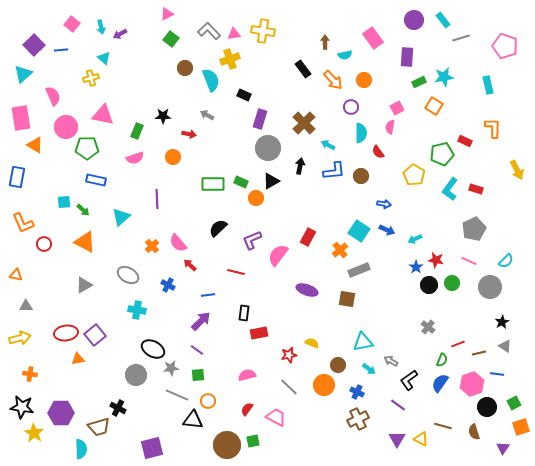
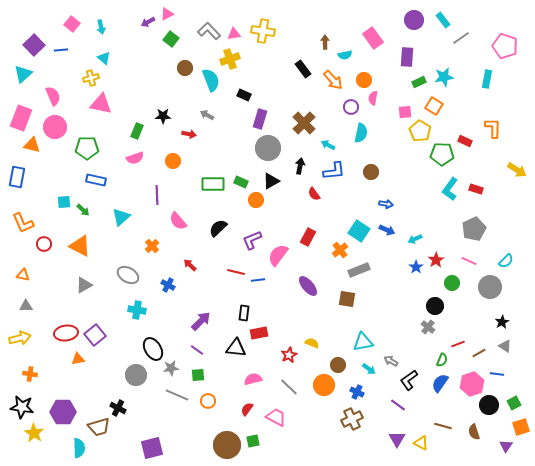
purple arrow at (120, 34): moved 28 px right, 12 px up
gray line at (461, 38): rotated 18 degrees counterclockwise
cyan rectangle at (488, 85): moved 1 px left, 6 px up; rotated 24 degrees clockwise
pink square at (397, 108): moved 8 px right, 4 px down; rotated 24 degrees clockwise
pink triangle at (103, 115): moved 2 px left, 11 px up
pink rectangle at (21, 118): rotated 30 degrees clockwise
pink circle at (66, 127): moved 11 px left
pink semicircle at (390, 127): moved 17 px left, 29 px up
cyan semicircle at (361, 133): rotated 12 degrees clockwise
orange triangle at (35, 145): moved 3 px left; rotated 18 degrees counterclockwise
red semicircle at (378, 152): moved 64 px left, 42 px down
green pentagon at (442, 154): rotated 15 degrees clockwise
orange circle at (173, 157): moved 4 px down
yellow arrow at (517, 170): rotated 30 degrees counterclockwise
yellow pentagon at (414, 175): moved 6 px right, 44 px up
brown circle at (361, 176): moved 10 px right, 4 px up
orange circle at (256, 198): moved 2 px down
purple line at (157, 199): moved 4 px up
blue arrow at (384, 204): moved 2 px right
orange triangle at (85, 242): moved 5 px left, 4 px down
pink semicircle at (178, 243): moved 22 px up
red star at (436, 260): rotated 28 degrees clockwise
orange triangle at (16, 275): moved 7 px right
black circle at (429, 285): moved 6 px right, 21 px down
purple ellipse at (307, 290): moved 1 px right, 4 px up; rotated 30 degrees clockwise
blue line at (208, 295): moved 50 px right, 15 px up
black ellipse at (153, 349): rotated 30 degrees clockwise
brown line at (479, 353): rotated 16 degrees counterclockwise
red star at (289, 355): rotated 14 degrees counterclockwise
pink semicircle at (247, 375): moved 6 px right, 4 px down
black circle at (487, 407): moved 2 px right, 2 px up
purple hexagon at (61, 413): moved 2 px right, 1 px up
brown cross at (358, 419): moved 6 px left
black triangle at (193, 420): moved 43 px right, 72 px up
yellow triangle at (421, 439): moved 4 px down
purple triangle at (503, 448): moved 3 px right, 2 px up
cyan semicircle at (81, 449): moved 2 px left, 1 px up
